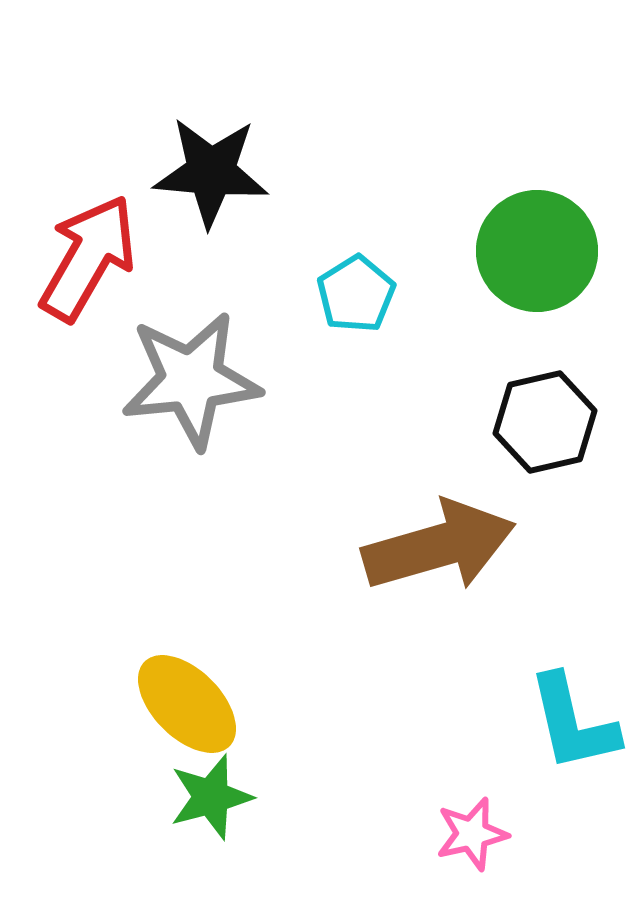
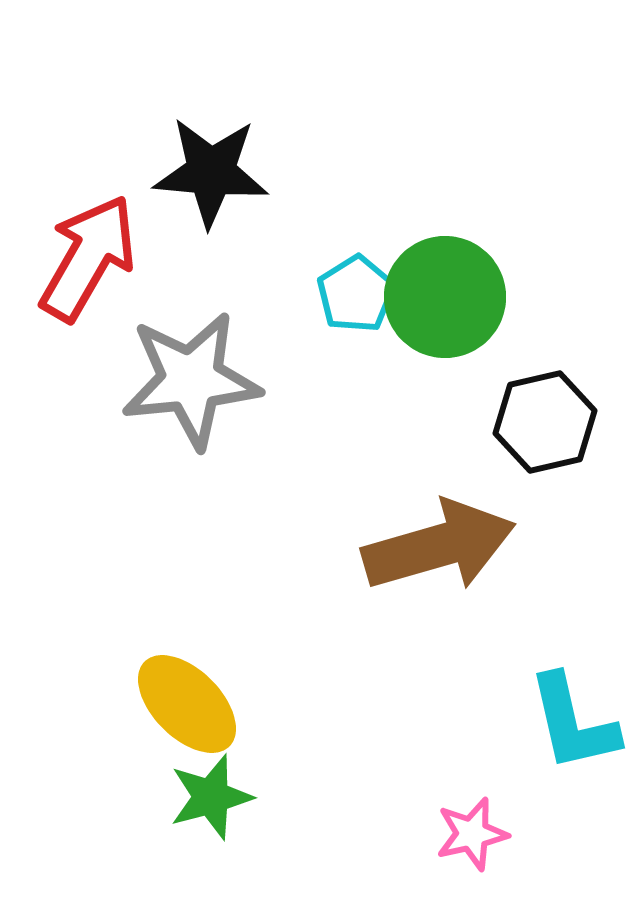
green circle: moved 92 px left, 46 px down
